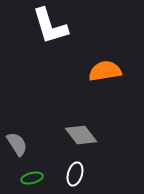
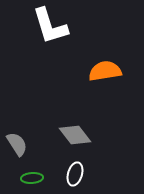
gray diamond: moved 6 px left
green ellipse: rotated 10 degrees clockwise
